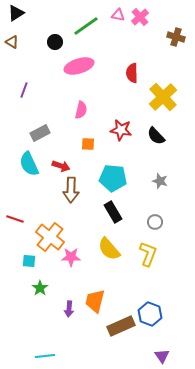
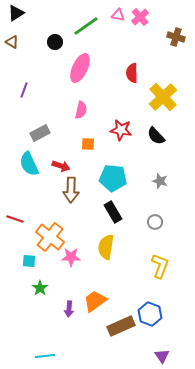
pink ellipse: moved 1 px right, 2 px down; rotated 48 degrees counterclockwise
yellow semicircle: moved 3 px left, 2 px up; rotated 50 degrees clockwise
yellow L-shape: moved 12 px right, 12 px down
orange trapezoid: rotated 40 degrees clockwise
